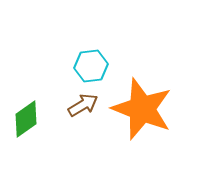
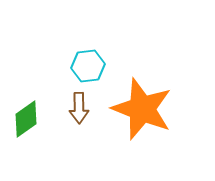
cyan hexagon: moved 3 px left
brown arrow: moved 4 px left, 3 px down; rotated 120 degrees clockwise
